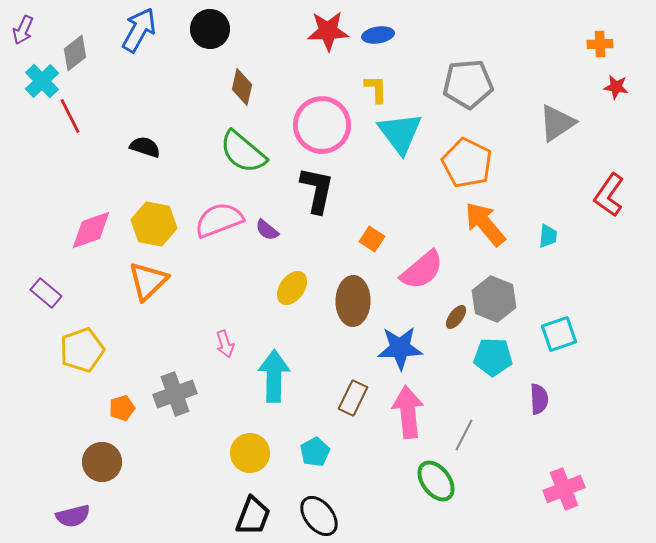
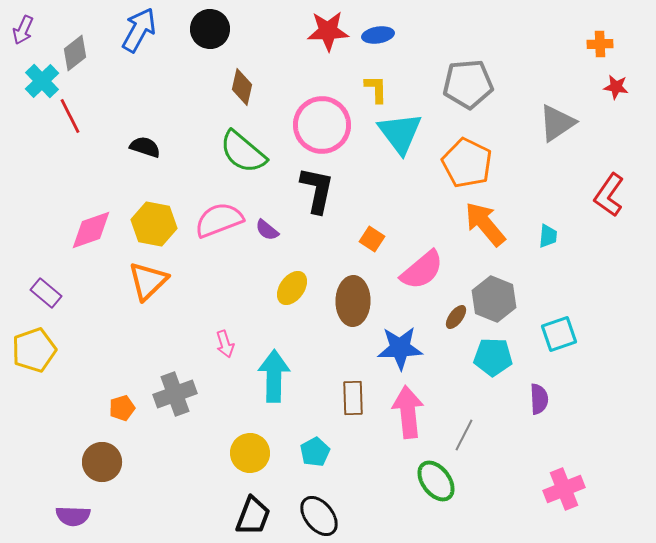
yellow pentagon at (82, 350): moved 48 px left
brown rectangle at (353, 398): rotated 28 degrees counterclockwise
purple semicircle at (73, 516): rotated 16 degrees clockwise
